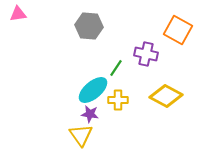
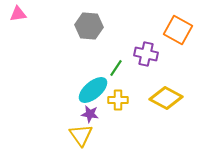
yellow diamond: moved 2 px down
